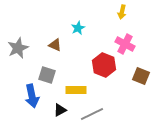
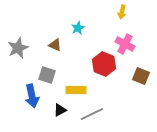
red hexagon: moved 1 px up
